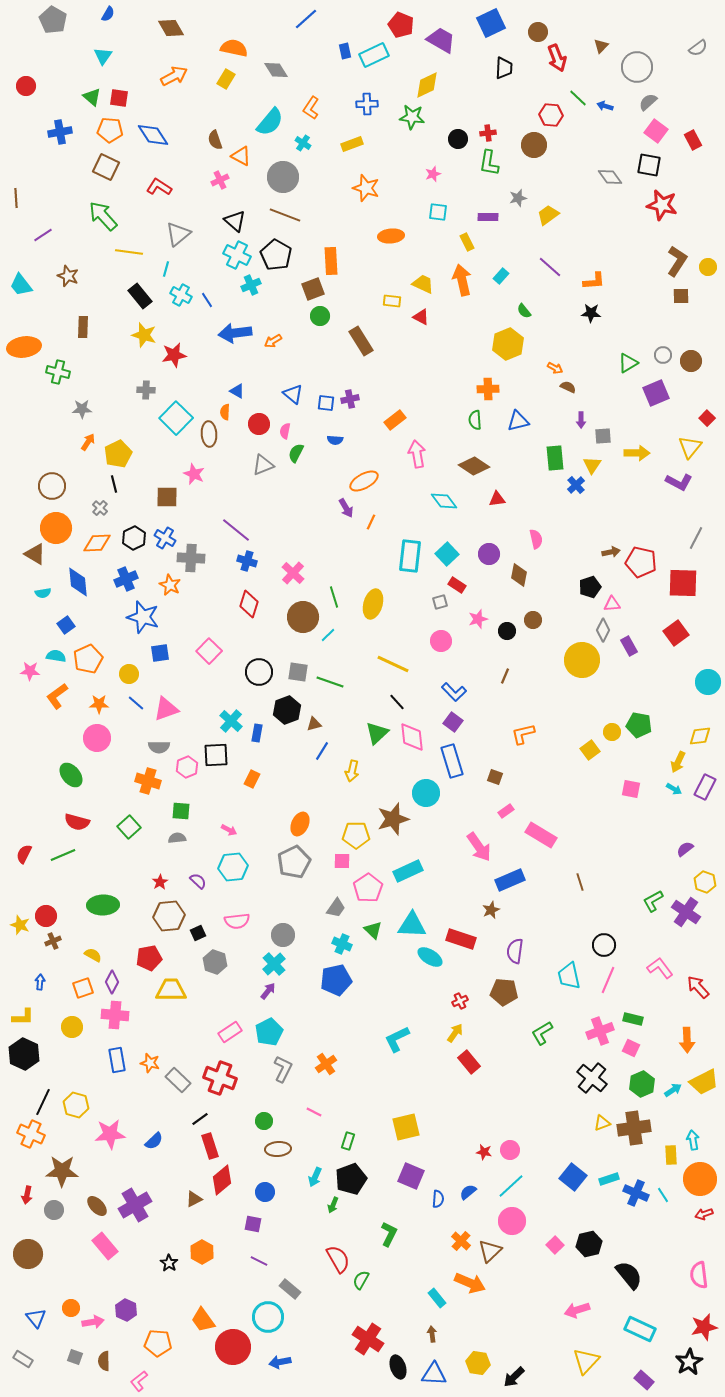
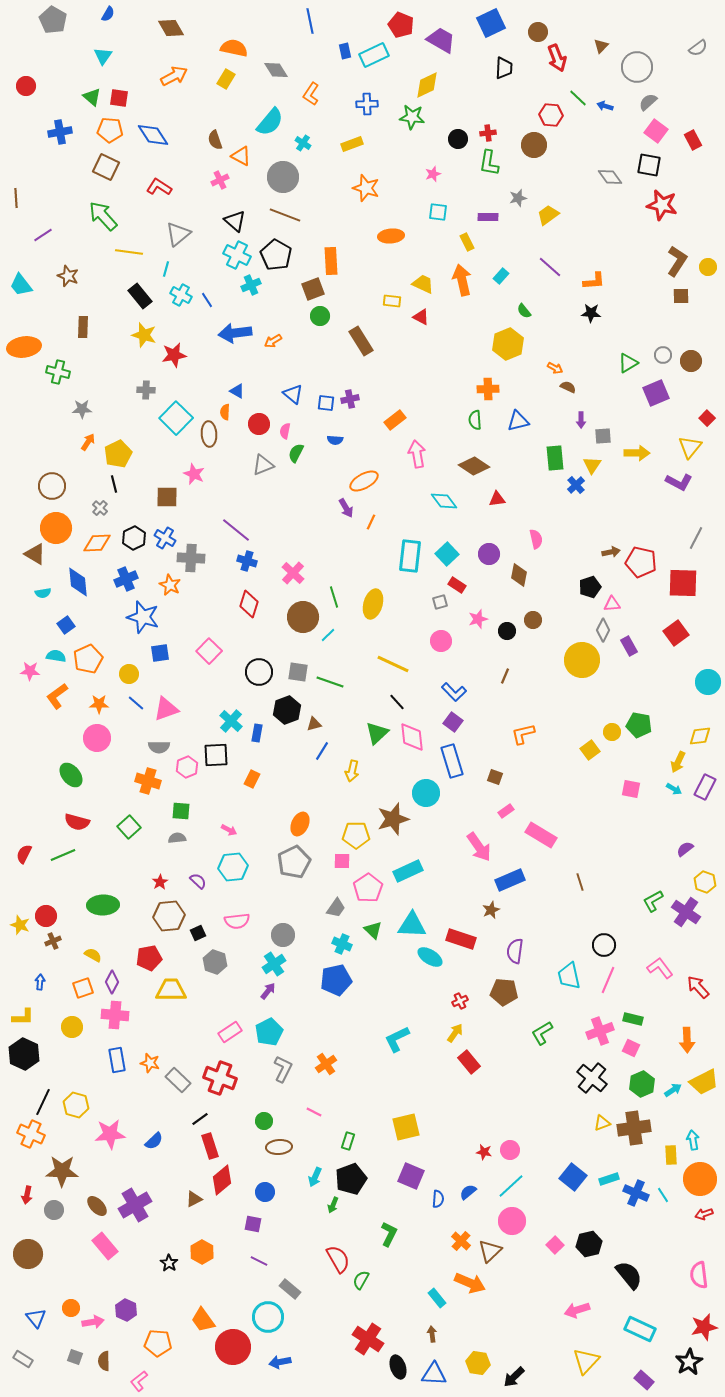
blue line at (306, 19): moved 4 px right, 2 px down; rotated 60 degrees counterclockwise
orange L-shape at (311, 108): moved 14 px up
cyan cross at (274, 964): rotated 10 degrees clockwise
brown ellipse at (278, 1149): moved 1 px right, 2 px up
